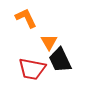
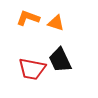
orange L-shape: moved 2 px right; rotated 45 degrees counterclockwise
orange triangle: moved 7 px right, 19 px up; rotated 42 degrees counterclockwise
